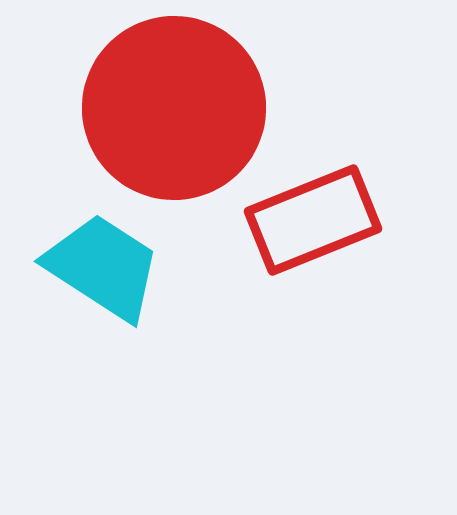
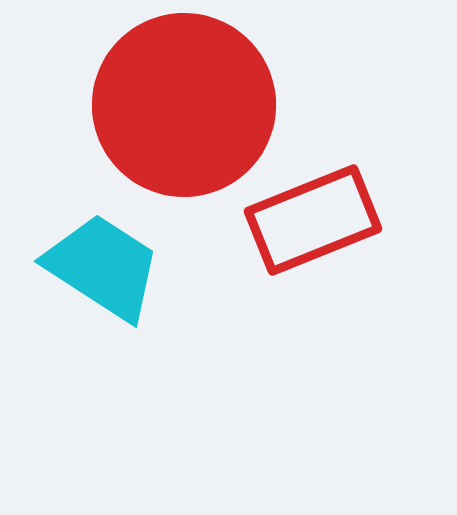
red circle: moved 10 px right, 3 px up
